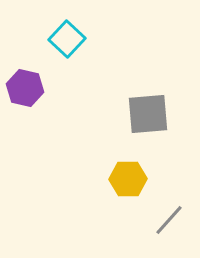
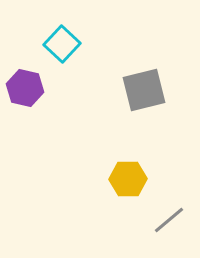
cyan square: moved 5 px left, 5 px down
gray square: moved 4 px left, 24 px up; rotated 9 degrees counterclockwise
gray line: rotated 8 degrees clockwise
